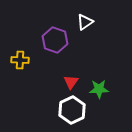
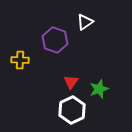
green star: rotated 18 degrees counterclockwise
